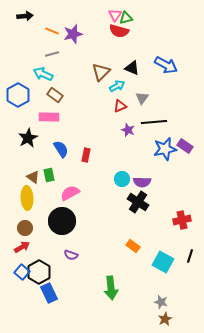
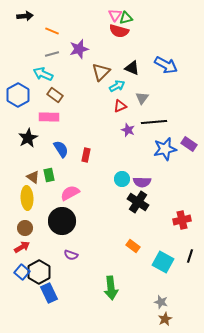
purple star at (73, 34): moved 6 px right, 15 px down
purple rectangle at (185, 146): moved 4 px right, 2 px up
